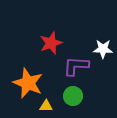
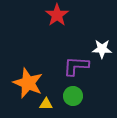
red star: moved 6 px right, 28 px up; rotated 15 degrees counterclockwise
white star: moved 1 px left
yellow triangle: moved 2 px up
